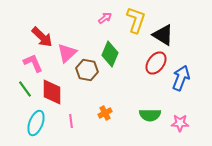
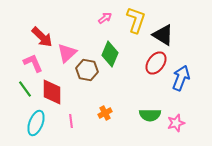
pink star: moved 4 px left; rotated 18 degrees counterclockwise
